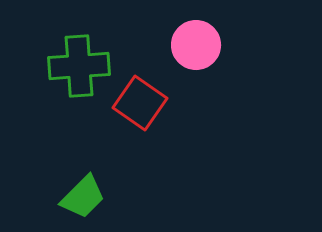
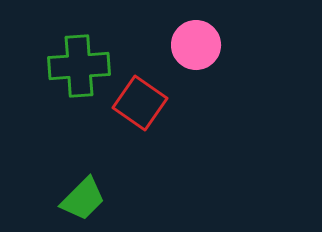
green trapezoid: moved 2 px down
